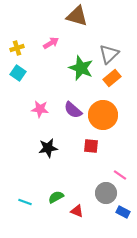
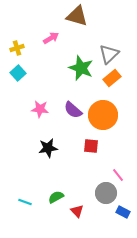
pink arrow: moved 5 px up
cyan square: rotated 14 degrees clockwise
pink line: moved 2 px left; rotated 16 degrees clockwise
red triangle: rotated 24 degrees clockwise
